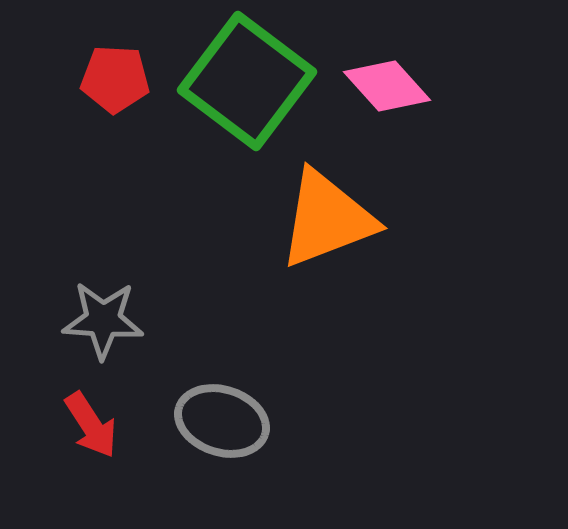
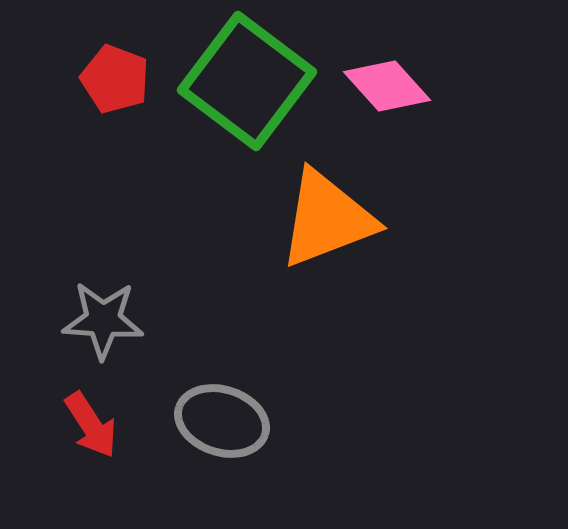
red pentagon: rotated 18 degrees clockwise
